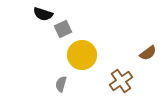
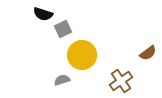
gray semicircle: moved 1 px right, 4 px up; rotated 56 degrees clockwise
